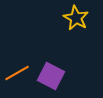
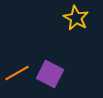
purple square: moved 1 px left, 2 px up
